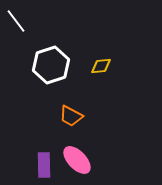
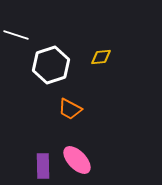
white line: moved 14 px down; rotated 35 degrees counterclockwise
yellow diamond: moved 9 px up
orange trapezoid: moved 1 px left, 7 px up
purple rectangle: moved 1 px left, 1 px down
